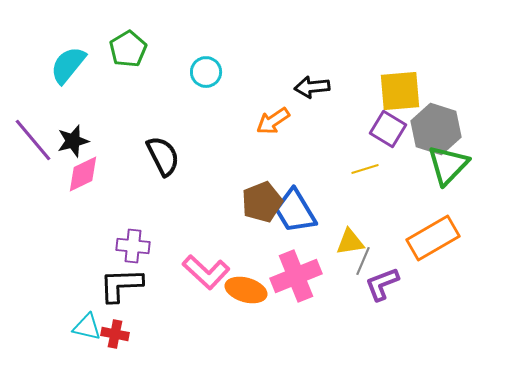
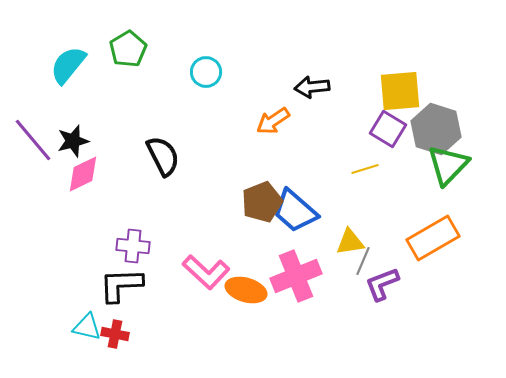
blue trapezoid: rotated 18 degrees counterclockwise
